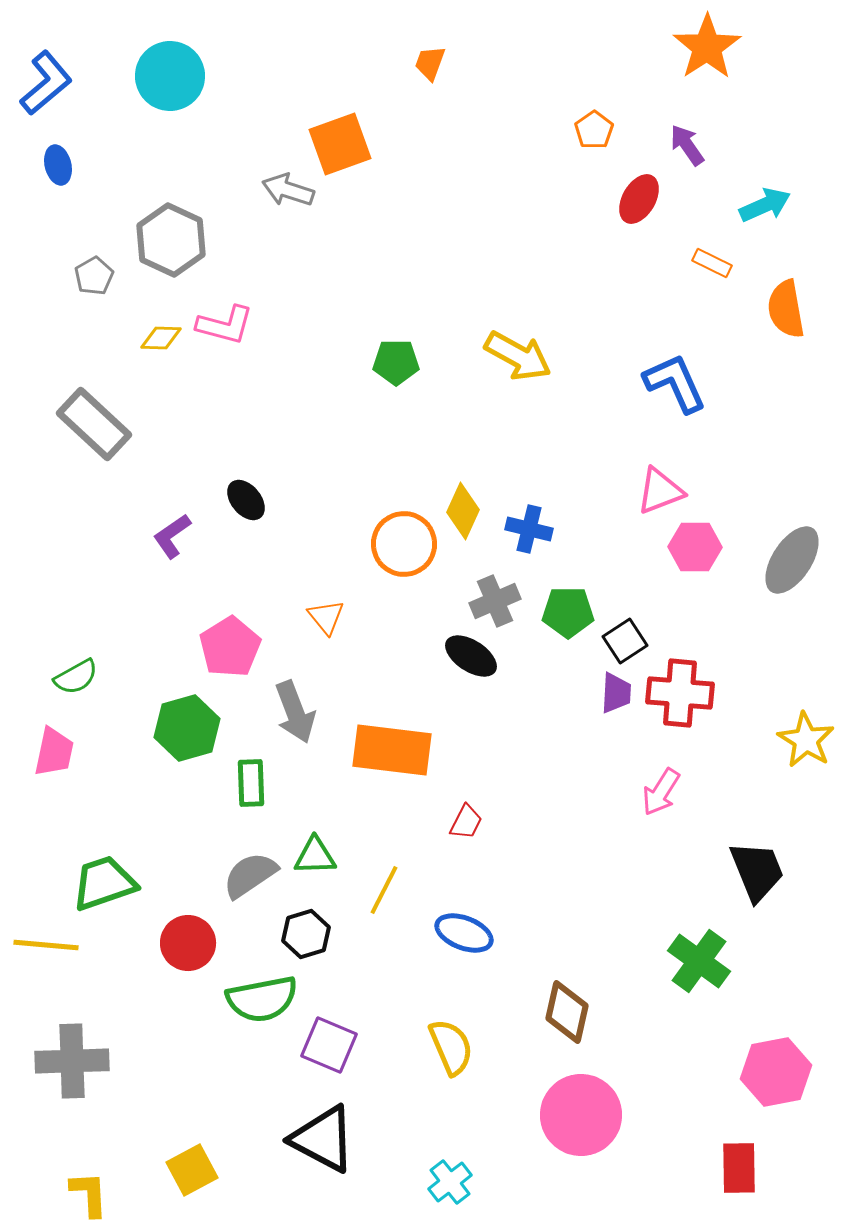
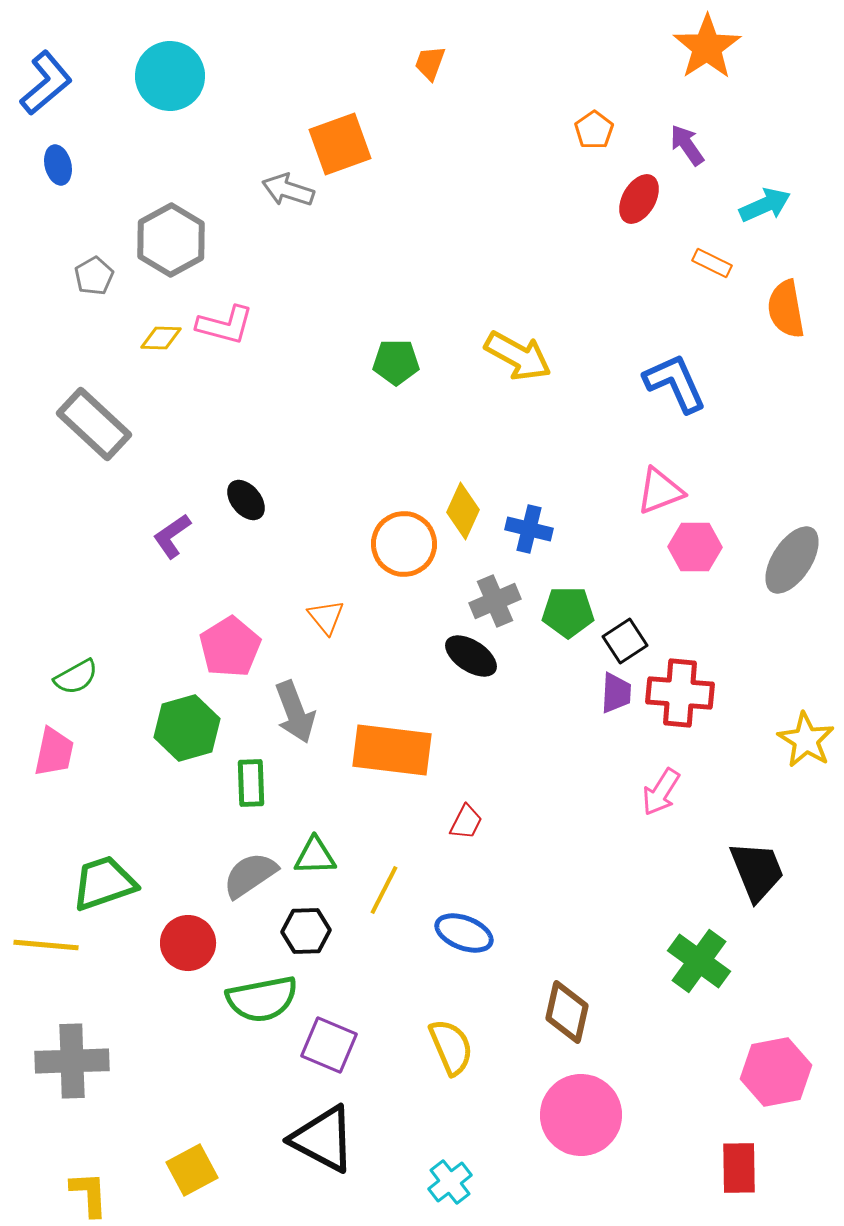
gray hexagon at (171, 240): rotated 6 degrees clockwise
black hexagon at (306, 934): moved 3 px up; rotated 15 degrees clockwise
